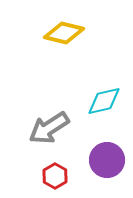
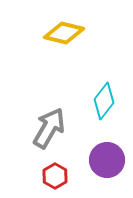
cyan diamond: rotated 39 degrees counterclockwise
gray arrow: rotated 153 degrees clockwise
